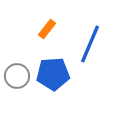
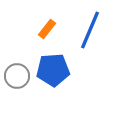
blue line: moved 14 px up
blue pentagon: moved 4 px up
